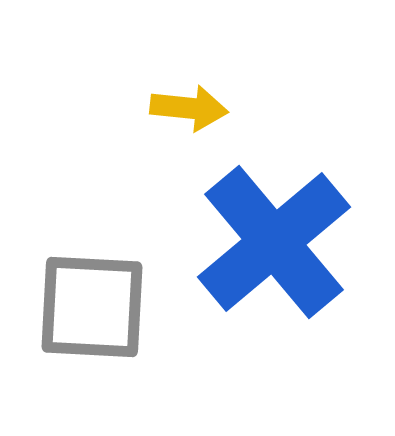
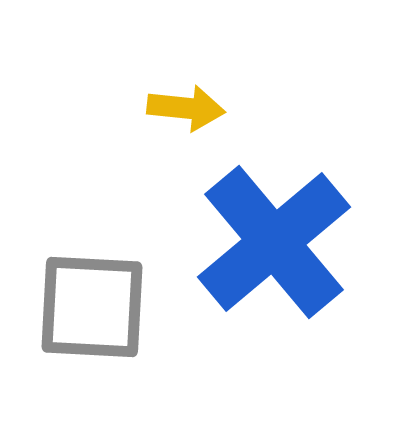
yellow arrow: moved 3 px left
